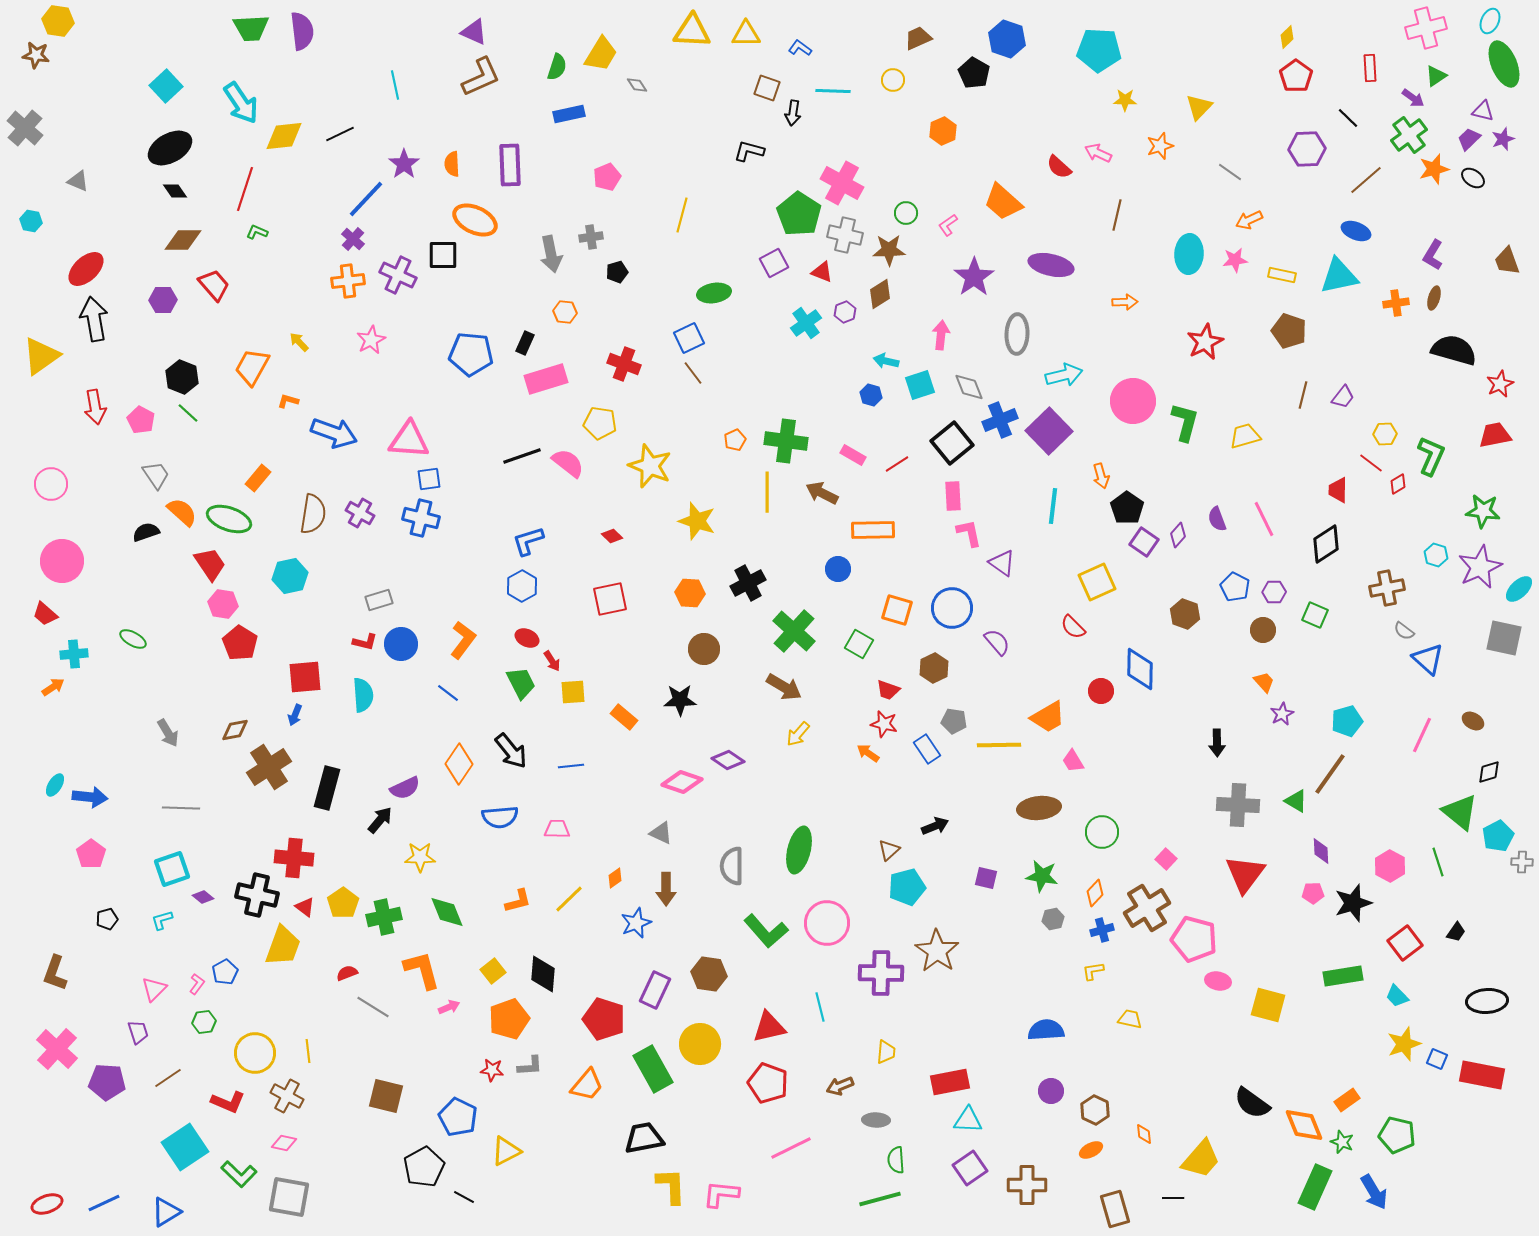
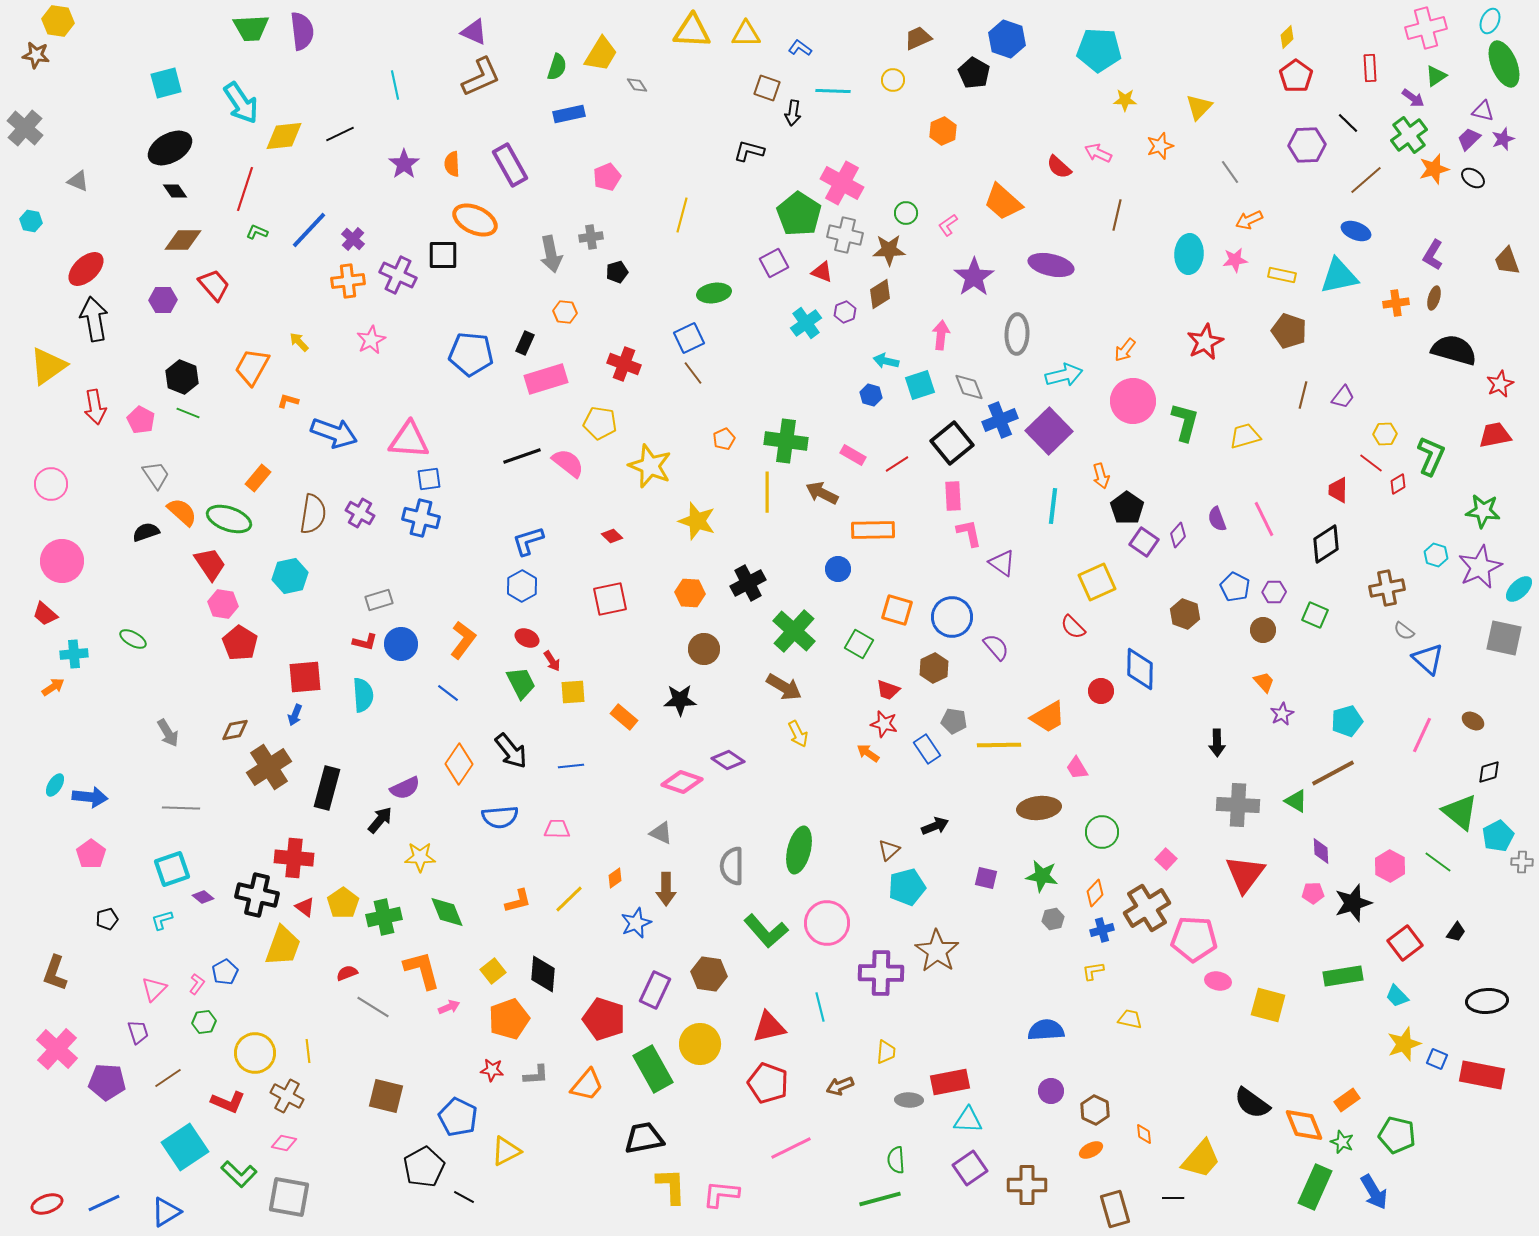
cyan square at (166, 86): moved 3 px up; rotated 28 degrees clockwise
black line at (1348, 118): moved 5 px down
purple hexagon at (1307, 149): moved 4 px up
purple rectangle at (510, 165): rotated 27 degrees counterclockwise
gray line at (1230, 172): rotated 20 degrees clockwise
blue line at (366, 199): moved 57 px left, 31 px down
orange arrow at (1125, 302): moved 48 px down; rotated 130 degrees clockwise
yellow triangle at (41, 356): moved 7 px right, 10 px down
green line at (188, 413): rotated 20 degrees counterclockwise
orange pentagon at (735, 440): moved 11 px left, 1 px up
blue circle at (952, 608): moved 9 px down
purple semicircle at (997, 642): moved 1 px left, 5 px down
yellow arrow at (798, 734): rotated 68 degrees counterclockwise
pink trapezoid at (1073, 761): moved 4 px right, 7 px down
brown line at (1330, 774): moved 3 px right, 1 px up; rotated 27 degrees clockwise
green line at (1438, 862): rotated 36 degrees counterclockwise
pink pentagon at (1194, 939): rotated 12 degrees counterclockwise
gray L-shape at (530, 1066): moved 6 px right, 9 px down
gray ellipse at (876, 1120): moved 33 px right, 20 px up
